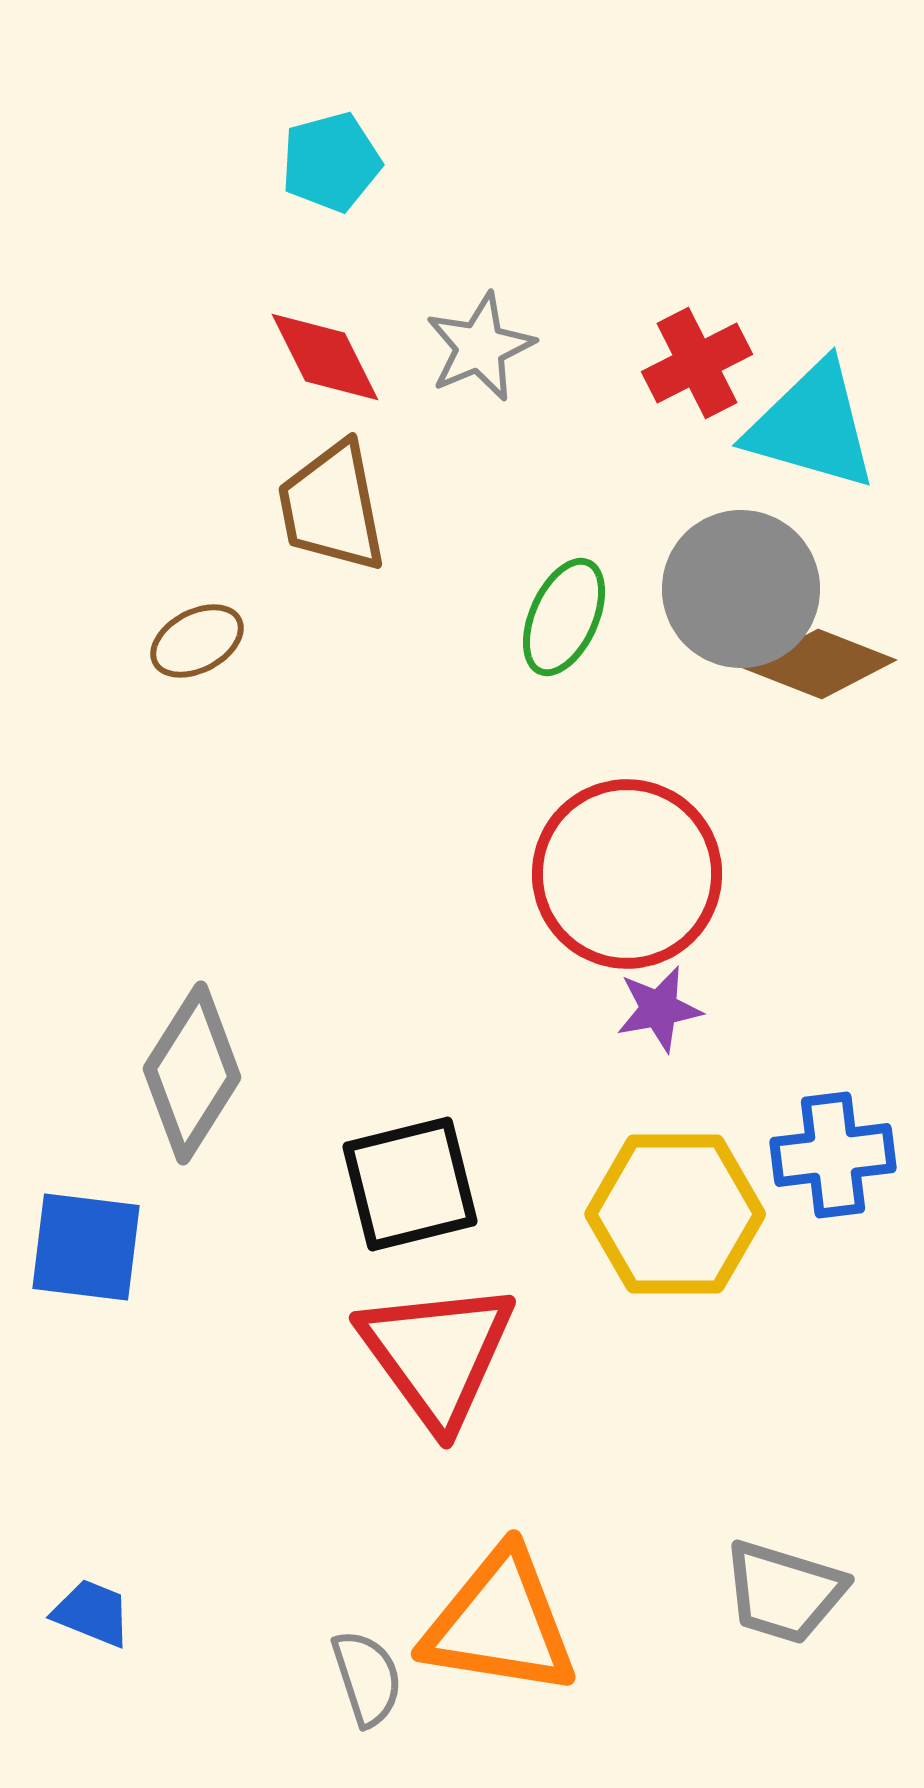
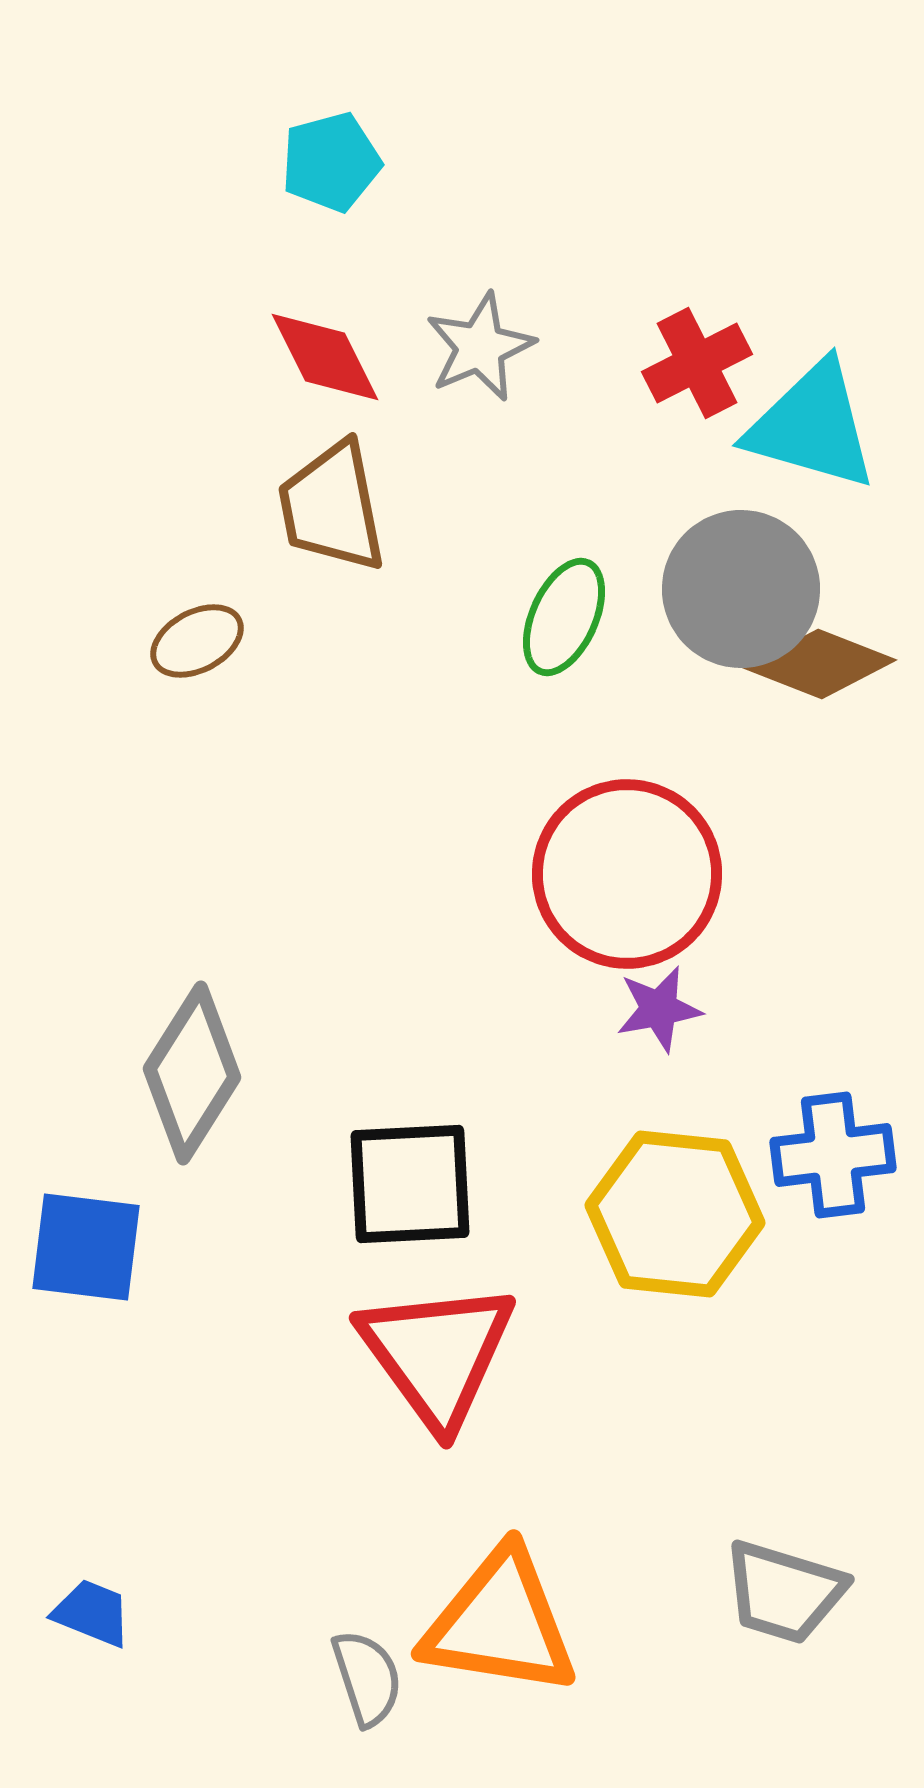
black square: rotated 11 degrees clockwise
yellow hexagon: rotated 6 degrees clockwise
